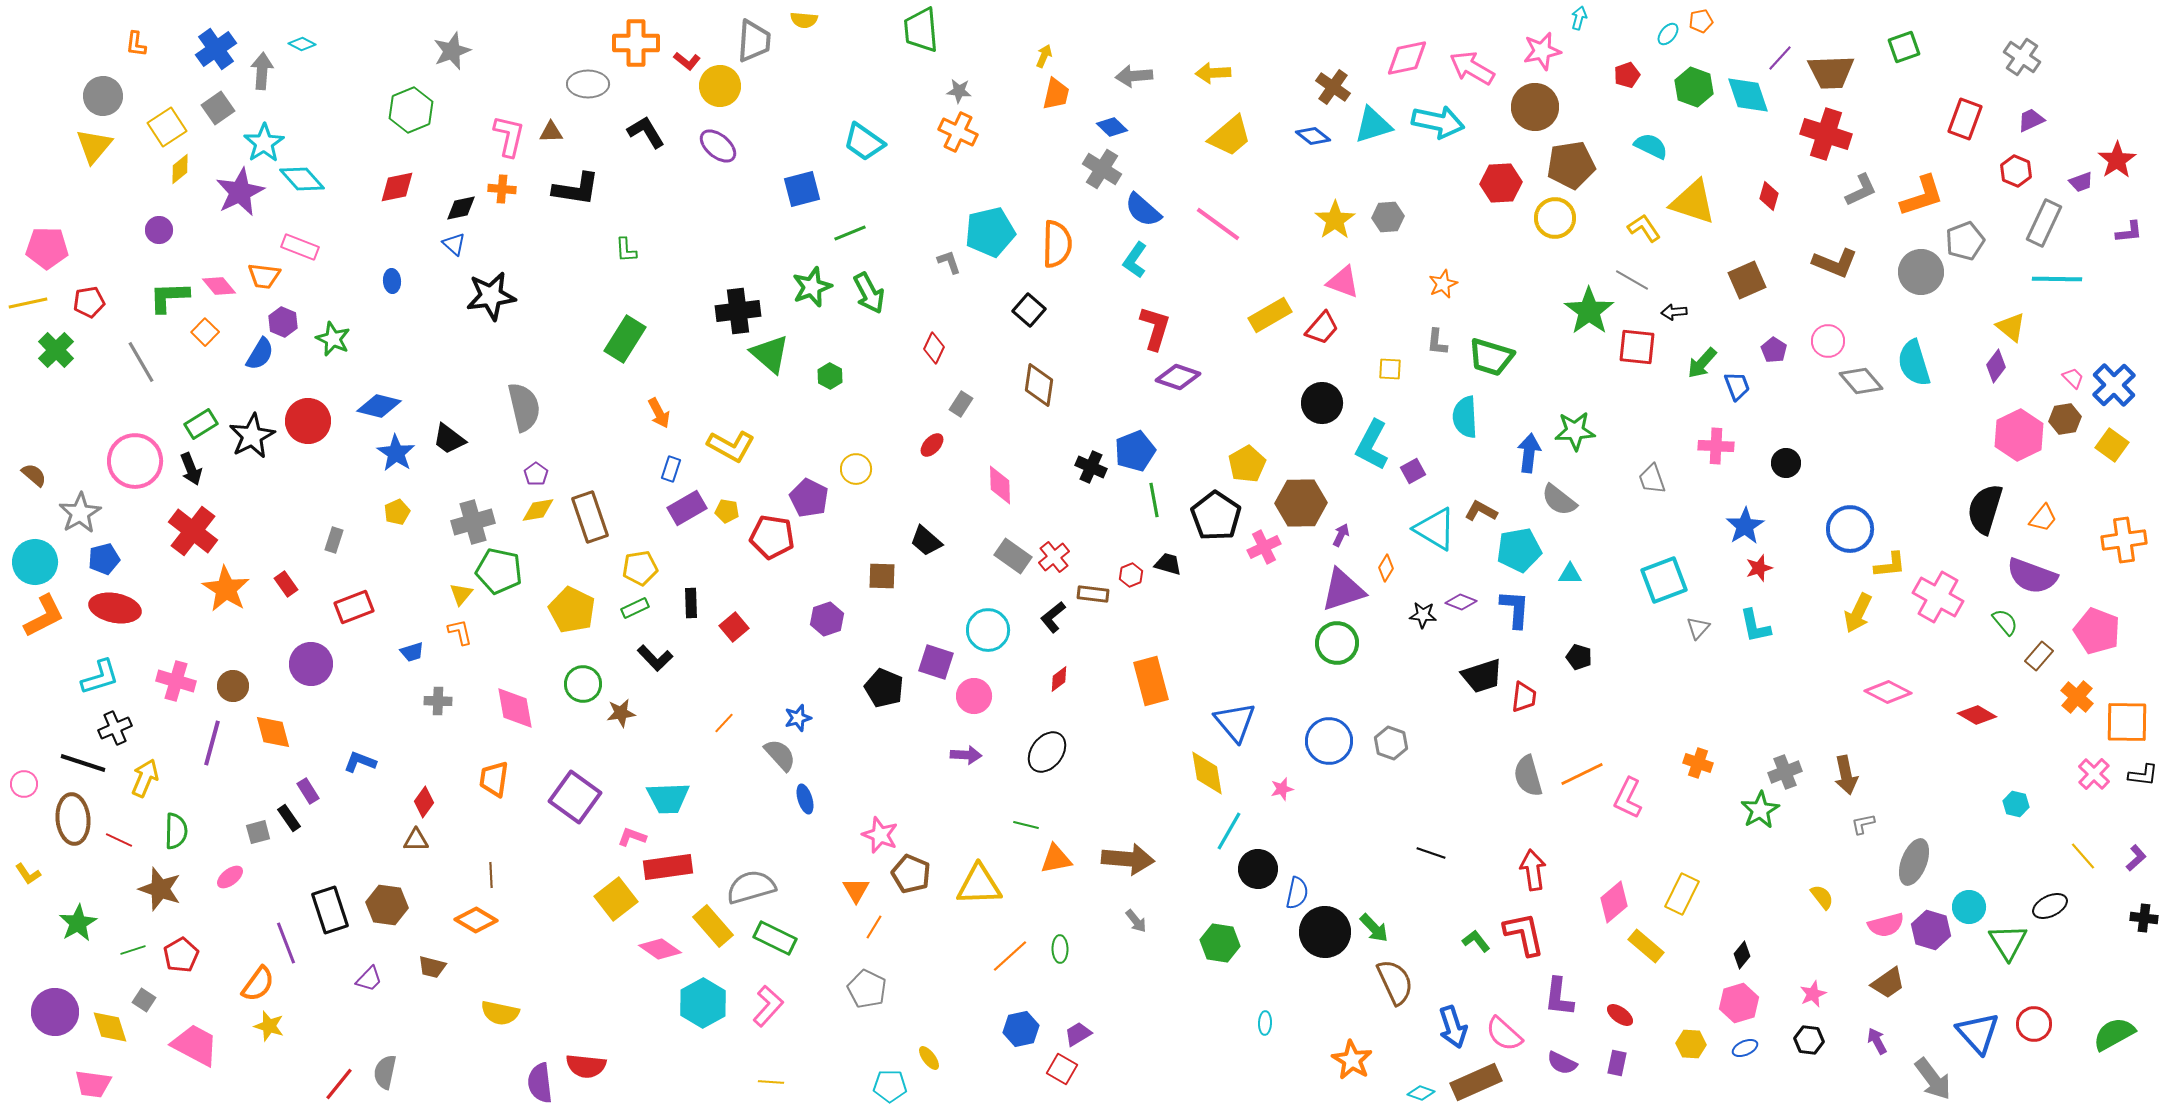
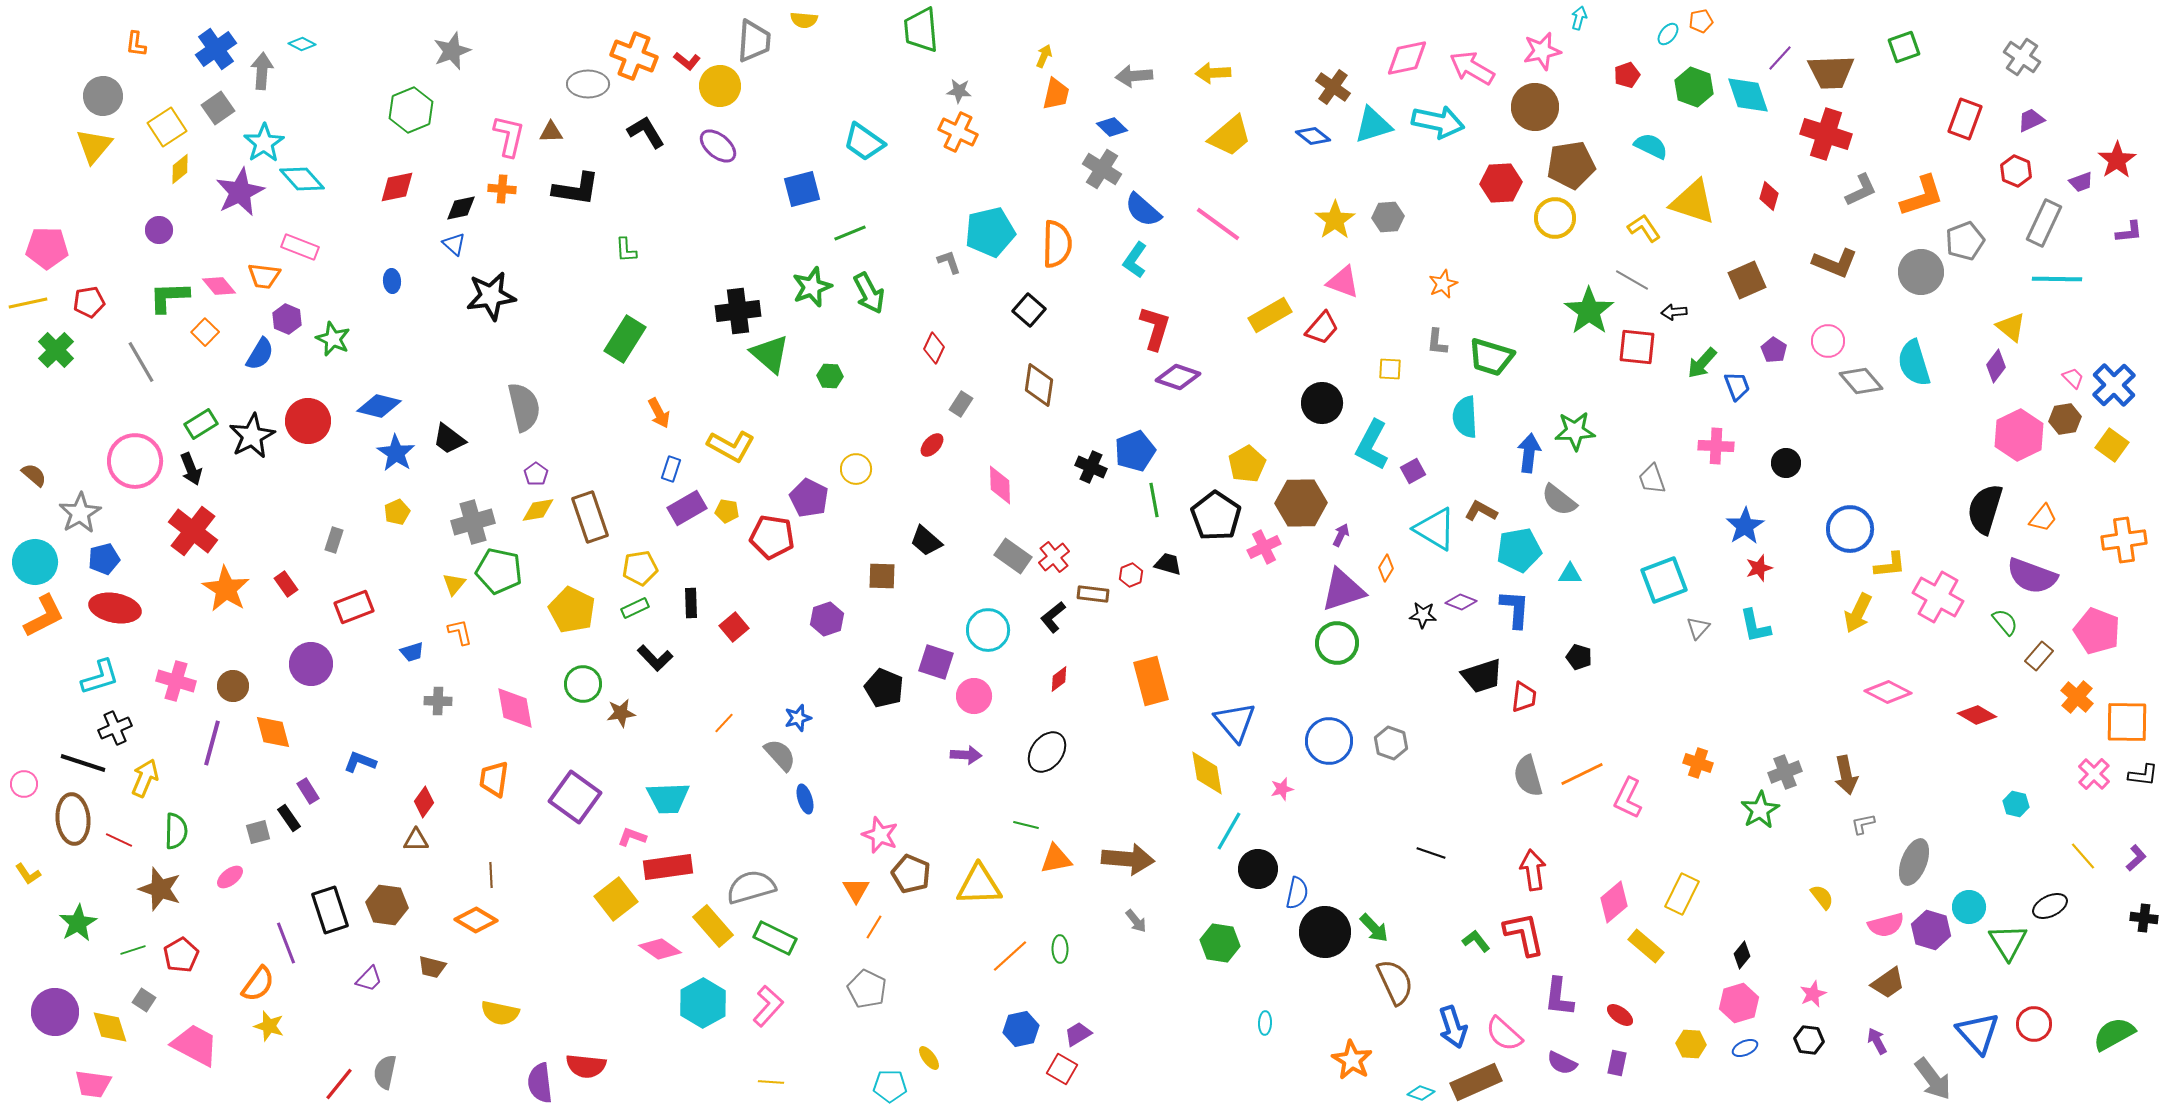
orange cross at (636, 43): moved 2 px left, 13 px down; rotated 21 degrees clockwise
purple hexagon at (283, 322): moved 4 px right, 3 px up
green hexagon at (830, 376): rotated 25 degrees counterclockwise
yellow triangle at (461, 594): moved 7 px left, 10 px up
